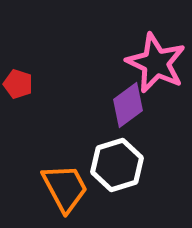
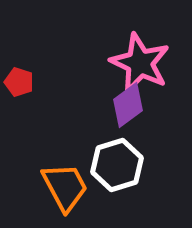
pink star: moved 16 px left
red pentagon: moved 1 px right, 2 px up
orange trapezoid: moved 1 px up
